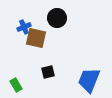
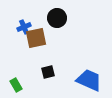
brown square: rotated 25 degrees counterclockwise
blue trapezoid: rotated 92 degrees clockwise
